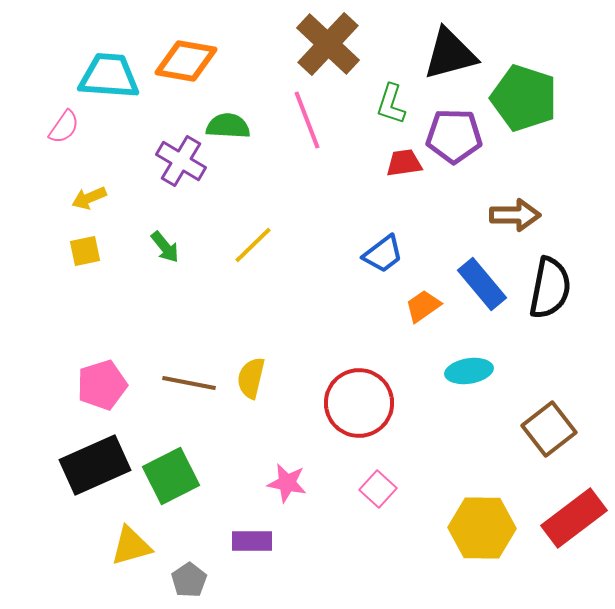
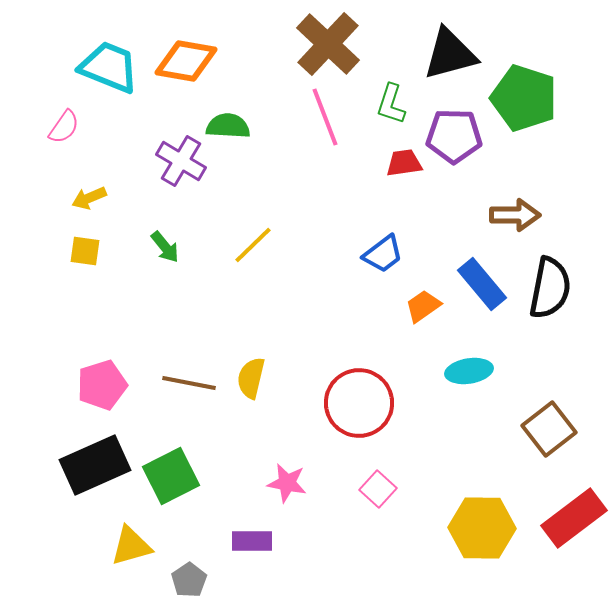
cyan trapezoid: moved 9 px up; rotated 18 degrees clockwise
pink line: moved 18 px right, 3 px up
yellow square: rotated 20 degrees clockwise
